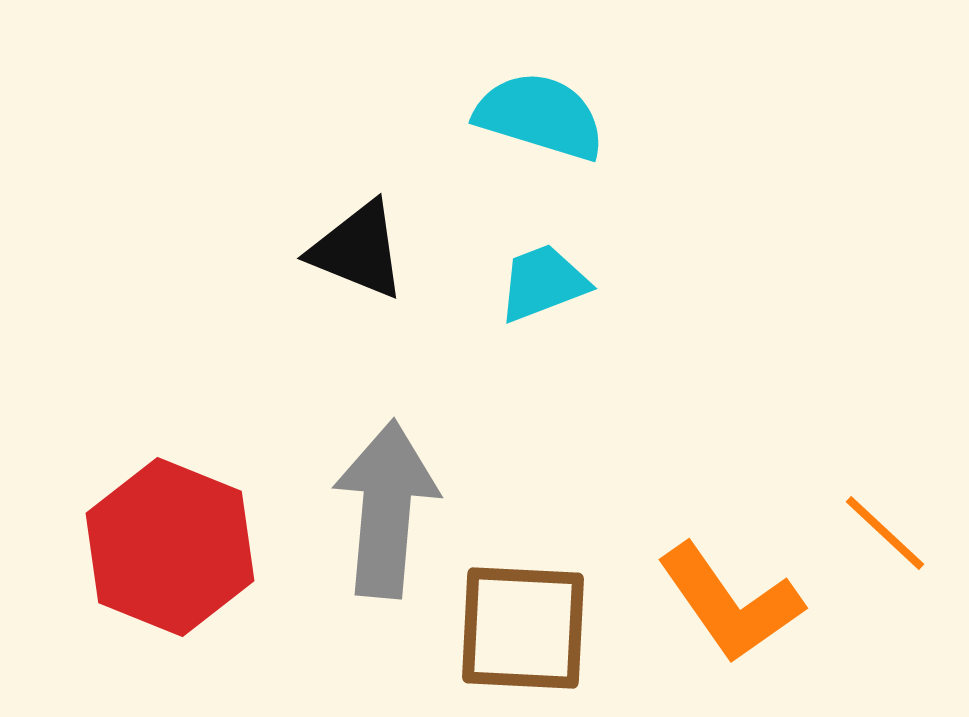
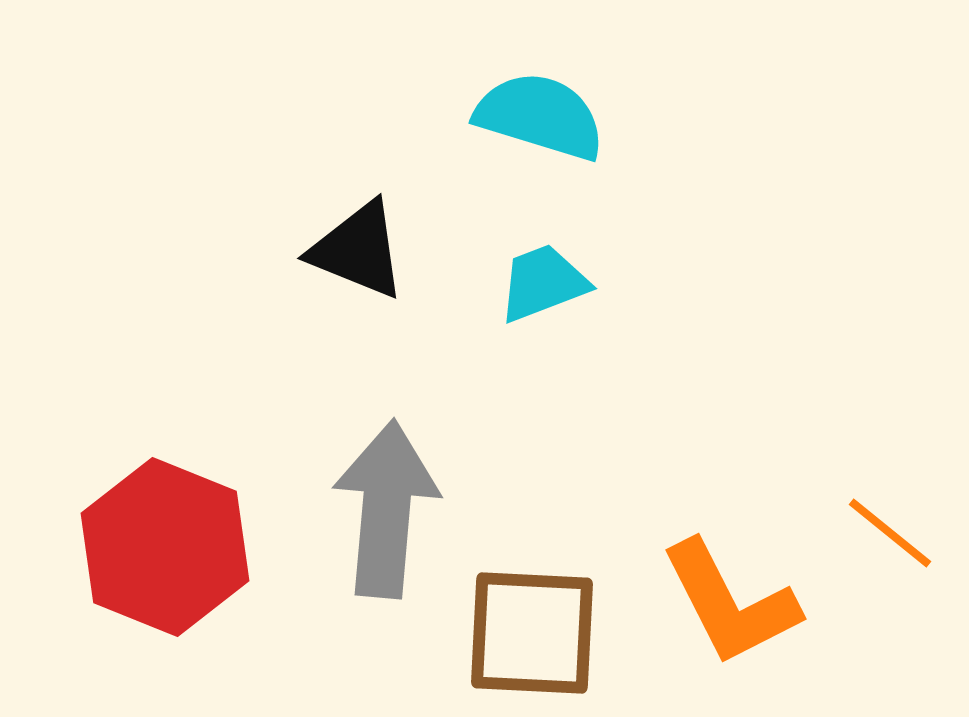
orange line: moved 5 px right; rotated 4 degrees counterclockwise
red hexagon: moved 5 px left
orange L-shape: rotated 8 degrees clockwise
brown square: moved 9 px right, 5 px down
